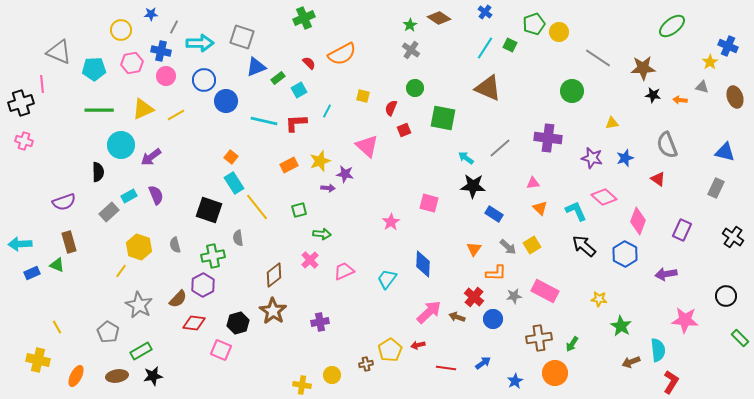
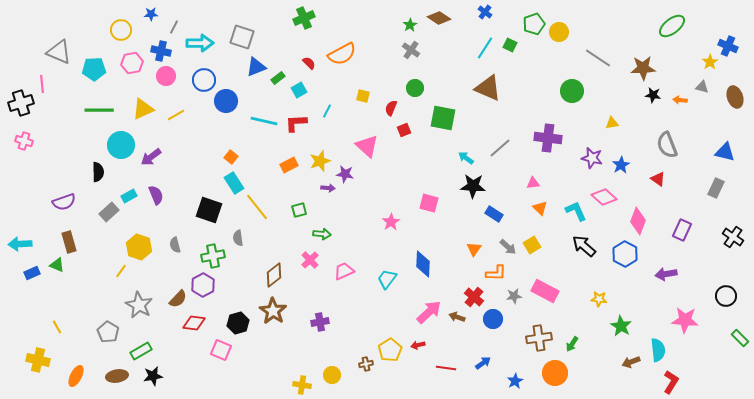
blue star at (625, 158): moved 4 px left, 7 px down; rotated 12 degrees counterclockwise
